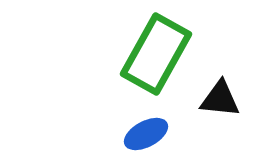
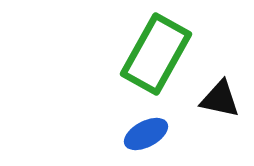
black triangle: rotated 6 degrees clockwise
